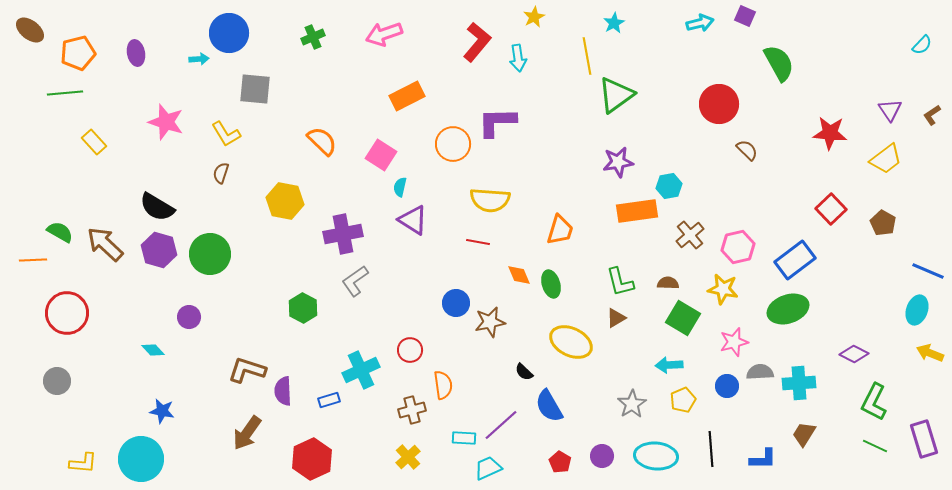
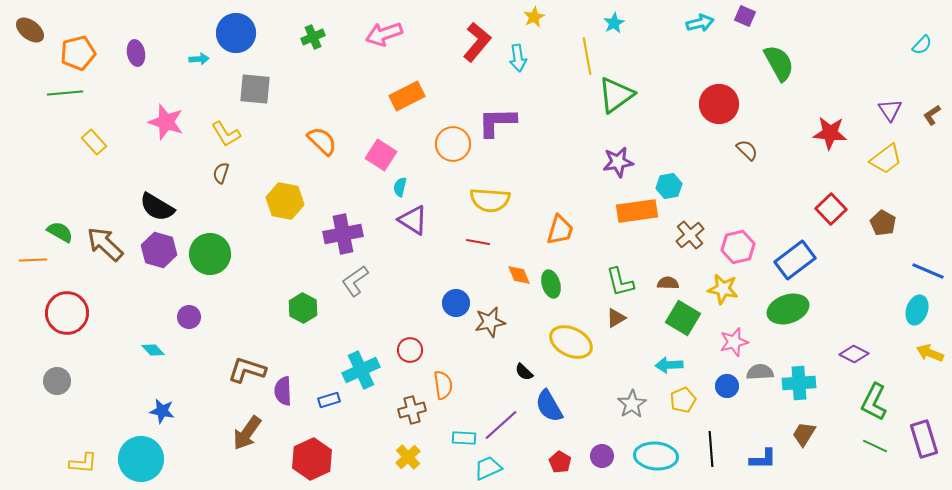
blue circle at (229, 33): moved 7 px right
